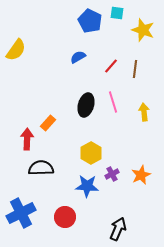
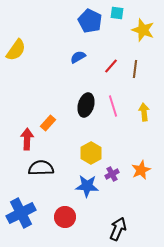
pink line: moved 4 px down
orange star: moved 5 px up
